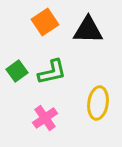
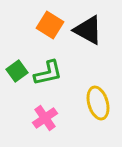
orange square: moved 5 px right, 3 px down; rotated 24 degrees counterclockwise
black triangle: rotated 28 degrees clockwise
green L-shape: moved 4 px left, 1 px down
yellow ellipse: rotated 24 degrees counterclockwise
